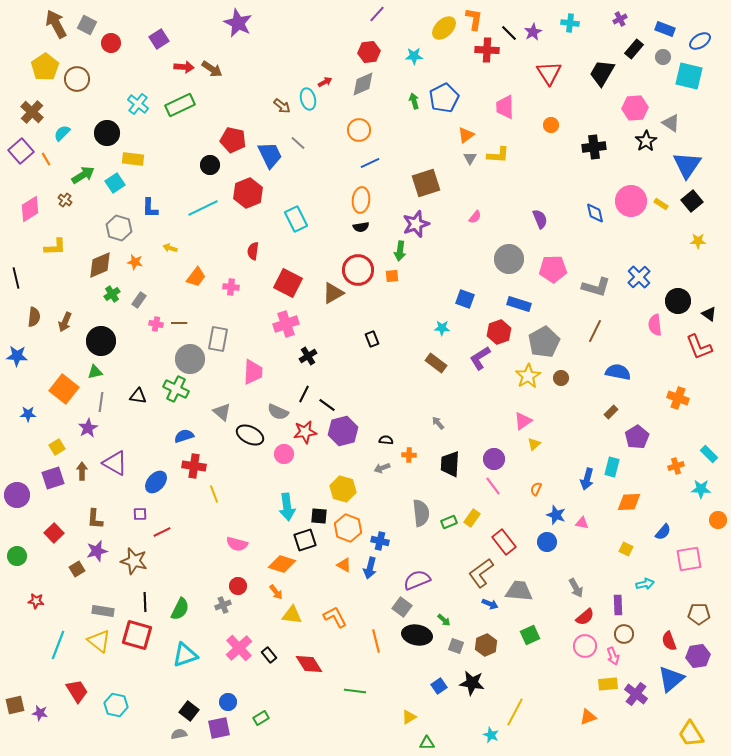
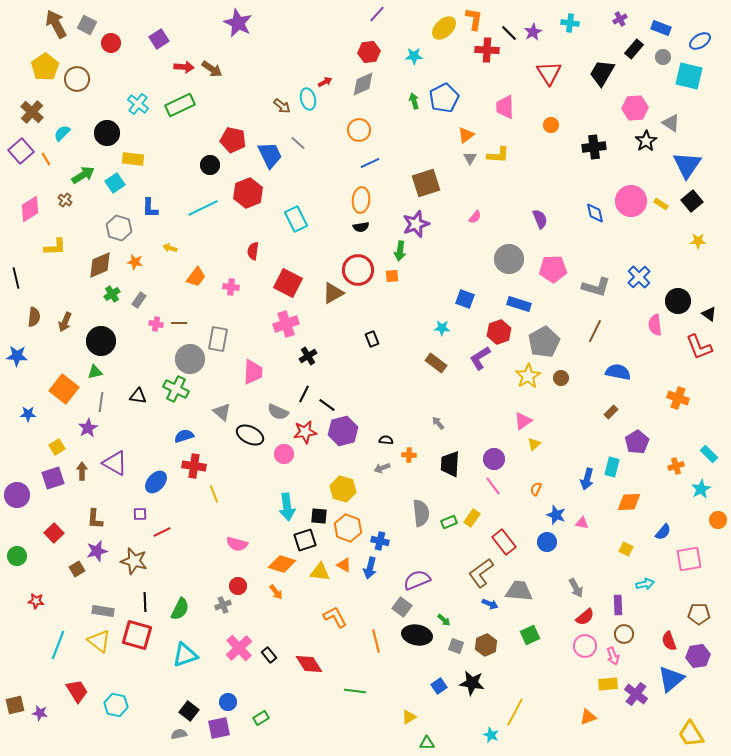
blue rectangle at (665, 29): moved 4 px left, 1 px up
purple pentagon at (637, 437): moved 5 px down
cyan star at (701, 489): rotated 30 degrees counterclockwise
yellow triangle at (292, 615): moved 28 px right, 43 px up
